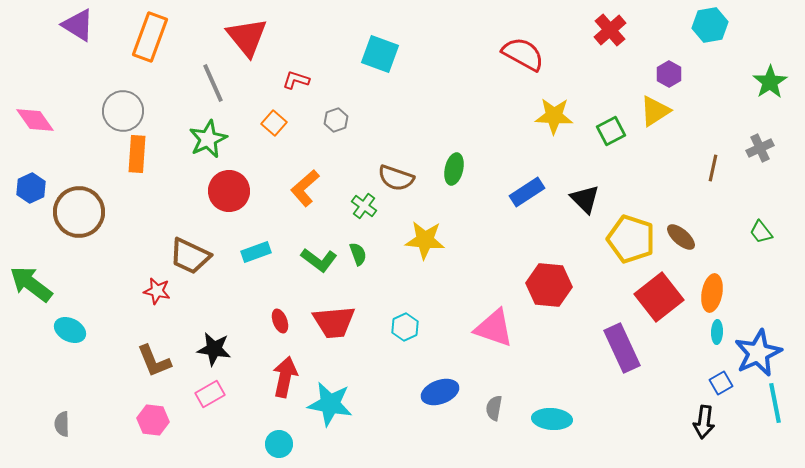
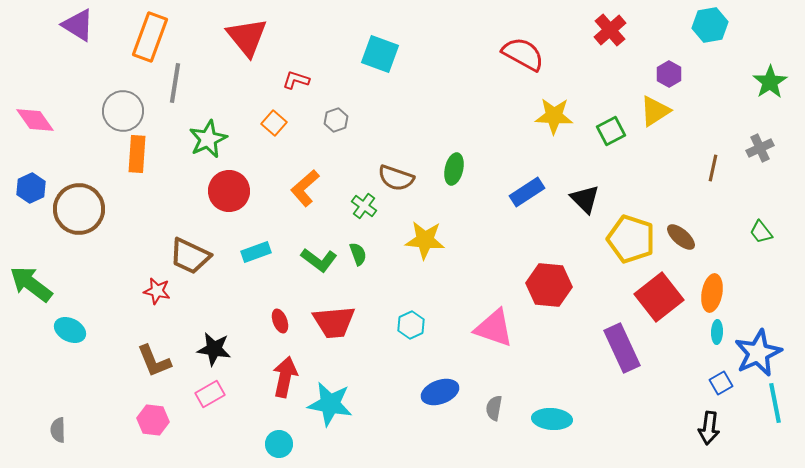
gray line at (213, 83): moved 38 px left; rotated 33 degrees clockwise
brown circle at (79, 212): moved 3 px up
cyan hexagon at (405, 327): moved 6 px right, 2 px up
black arrow at (704, 422): moved 5 px right, 6 px down
gray semicircle at (62, 424): moved 4 px left, 6 px down
